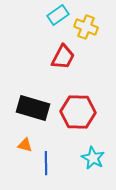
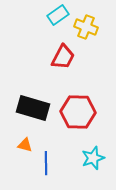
cyan star: rotated 25 degrees clockwise
